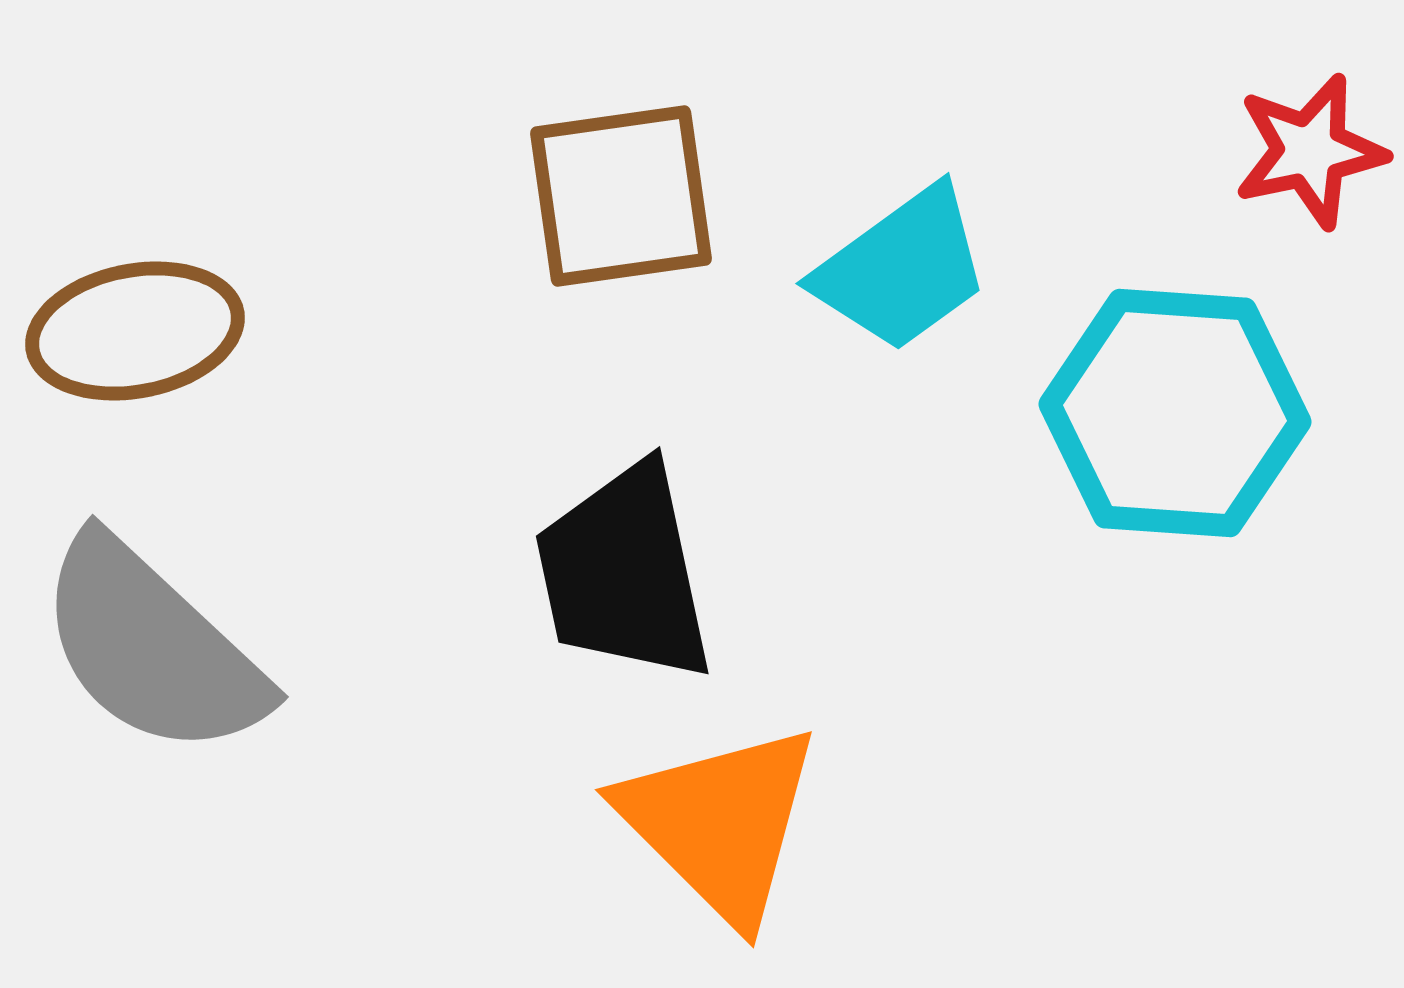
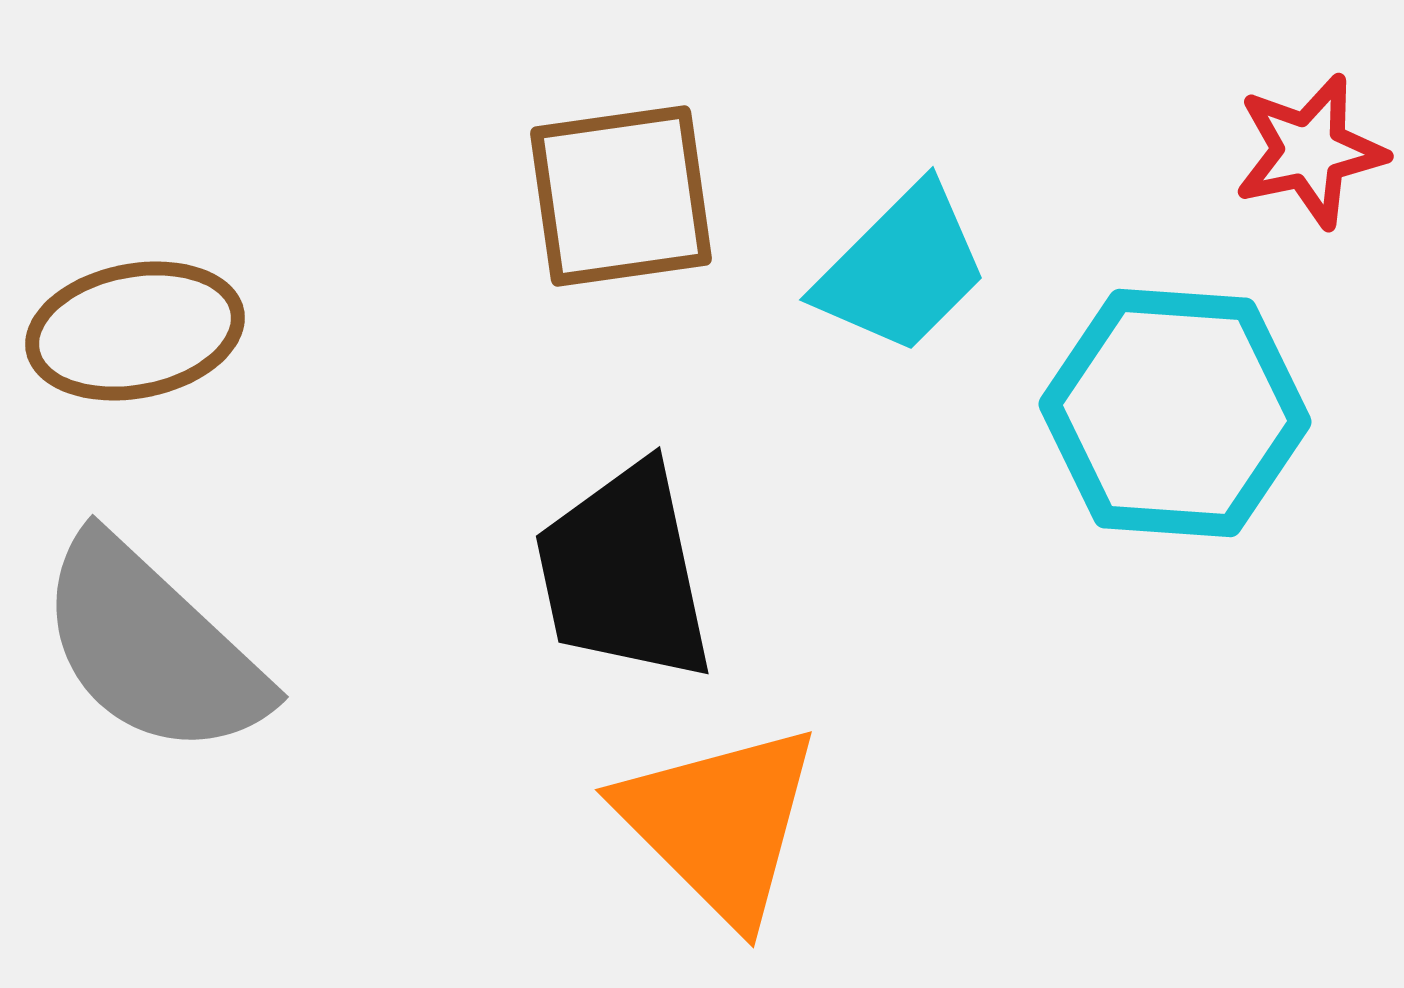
cyan trapezoid: rotated 9 degrees counterclockwise
